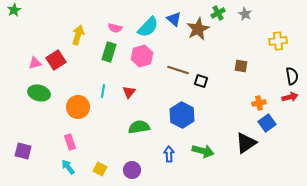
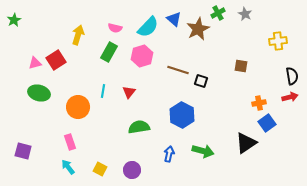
green star: moved 10 px down
green rectangle: rotated 12 degrees clockwise
blue arrow: rotated 14 degrees clockwise
